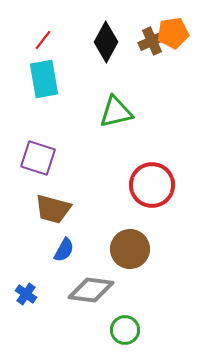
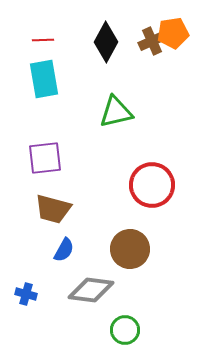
red line: rotated 50 degrees clockwise
purple square: moved 7 px right; rotated 24 degrees counterclockwise
blue cross: rotated 20 degrees counterclockwise
